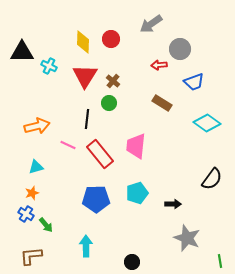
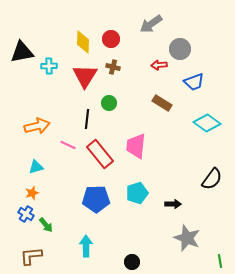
black triangle: rotated 10 degrees counterclockwise
cyan cross: rotated 28 degrees counterclockwise
brown cross: moved 14 px up; rotated 24 degrees counterclockwise
